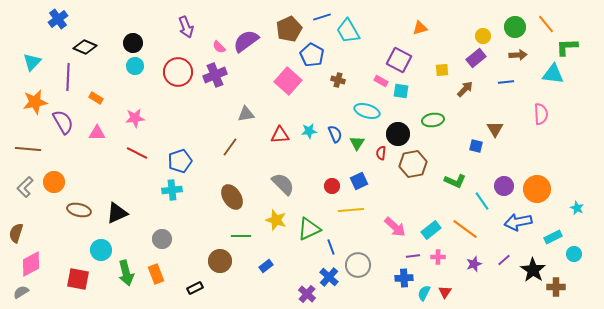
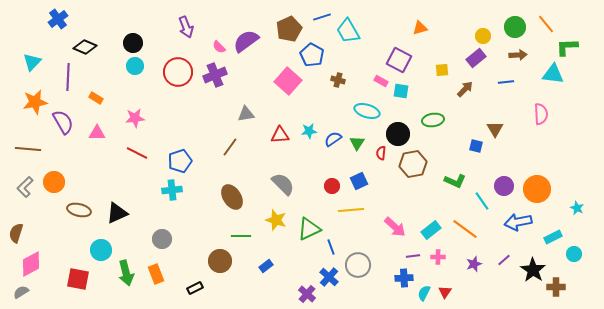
blue semicircle at (335, 134): moved 2 px left, 5 px down; rotated 102 degrees counterclockwise
